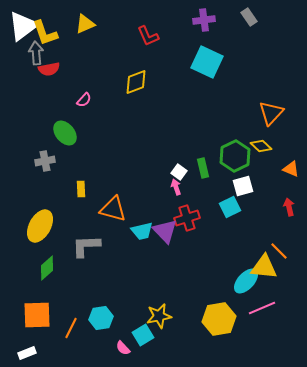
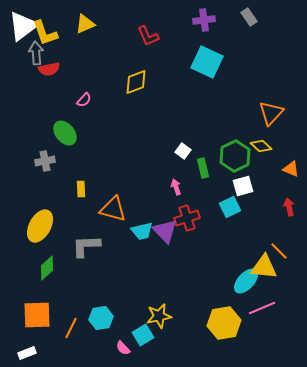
white square at (179, 172): moved 4 px right, 21 px up
yellow hexagon at (219, 319): moved 5 px right, 4 px down
